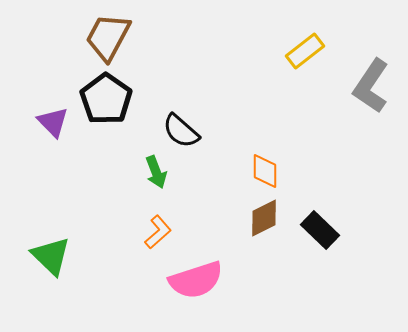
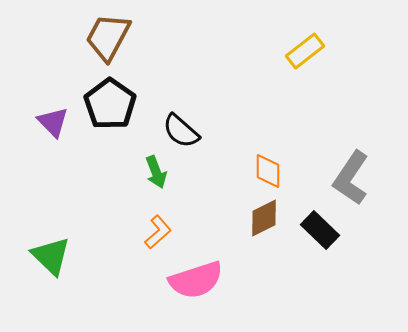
gray L-shape: moved 20 px left, 92 px down
black pentagon: moved 4 px right, 5 px down
orange diamond: moved 3 px right
